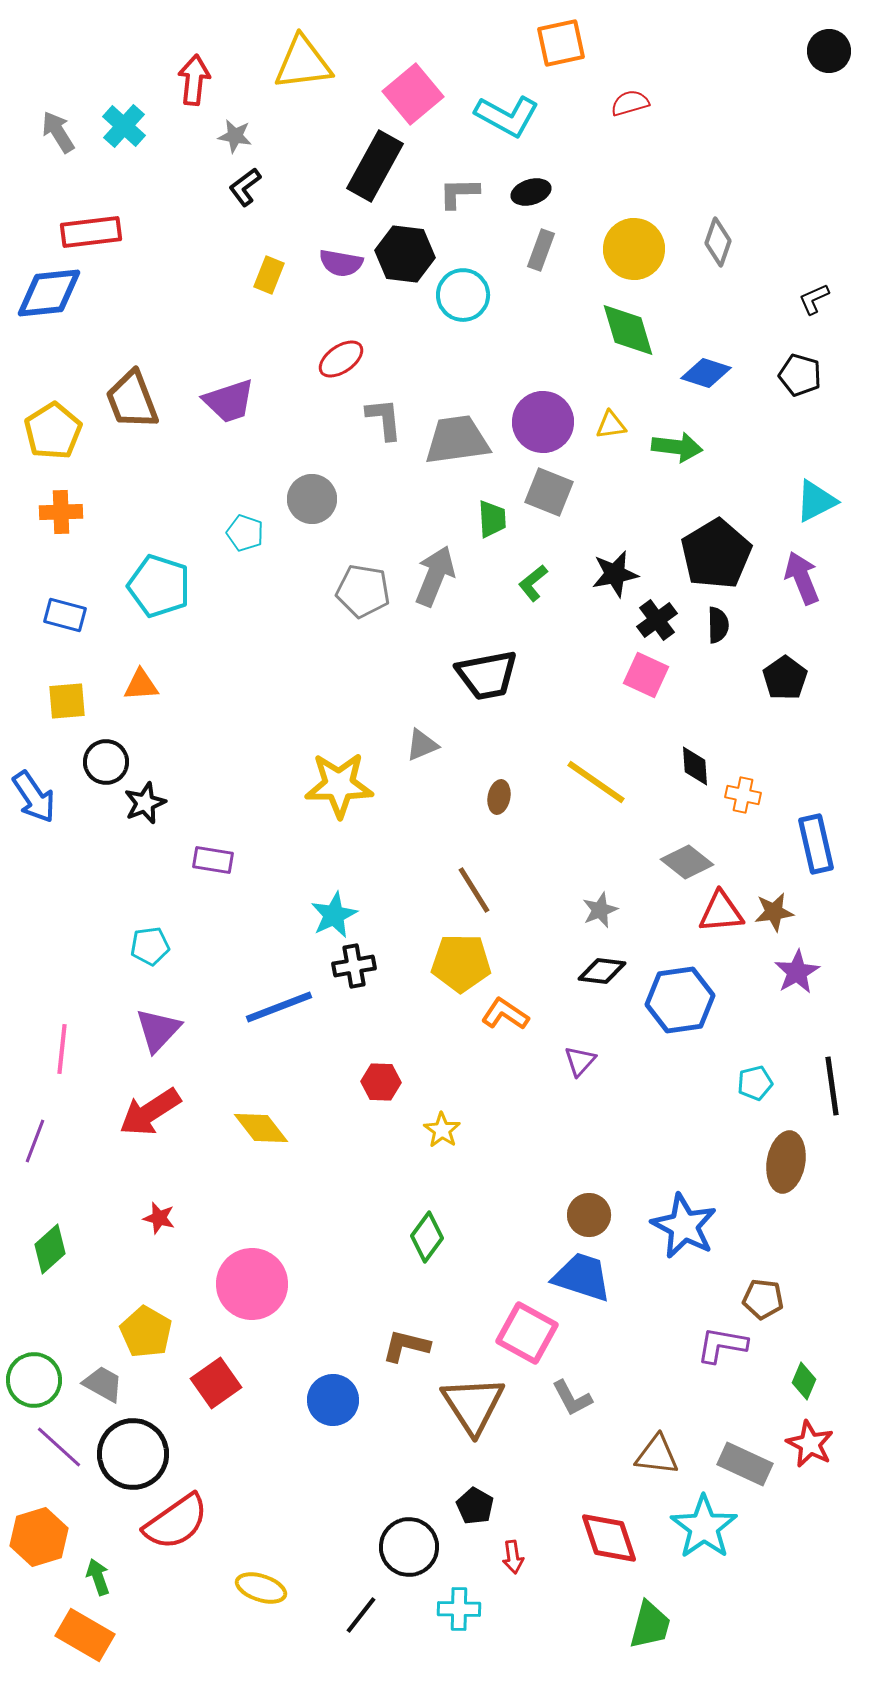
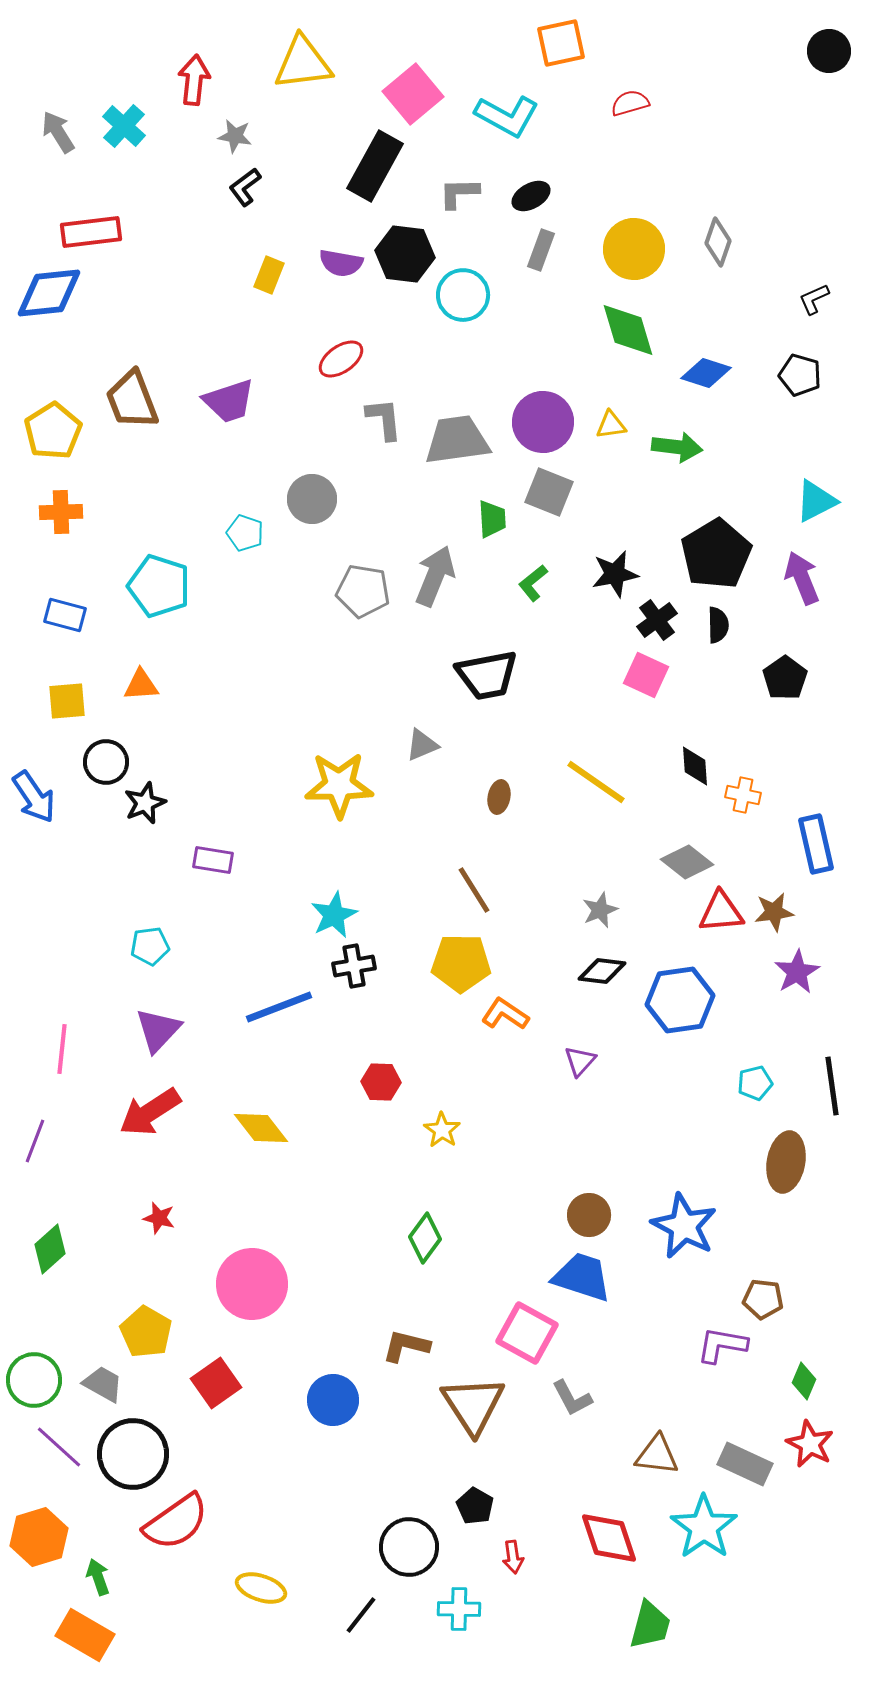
black ellipse at (531, 192): moved 4 px down; rotated 12 degrees counterclockwise
green diamond at (427, 1237): moved 2 px left, 1 px down
